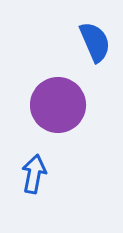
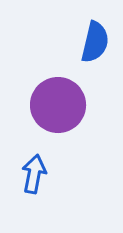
blue semicircle: rotated 36 degrees clockwise
